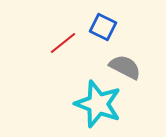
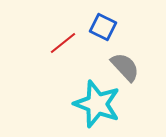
gray semicircle: rotated 20 degrees clockwise
cyan star: moved 1 px left
